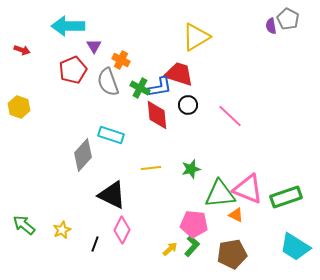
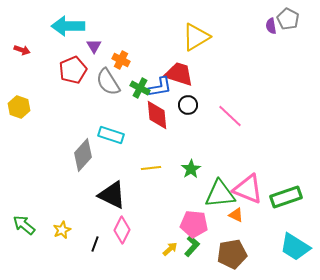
gray semicircle: rotated 12 degrees counterclockwise
green star: rotated 18 degrees counterclockwise
